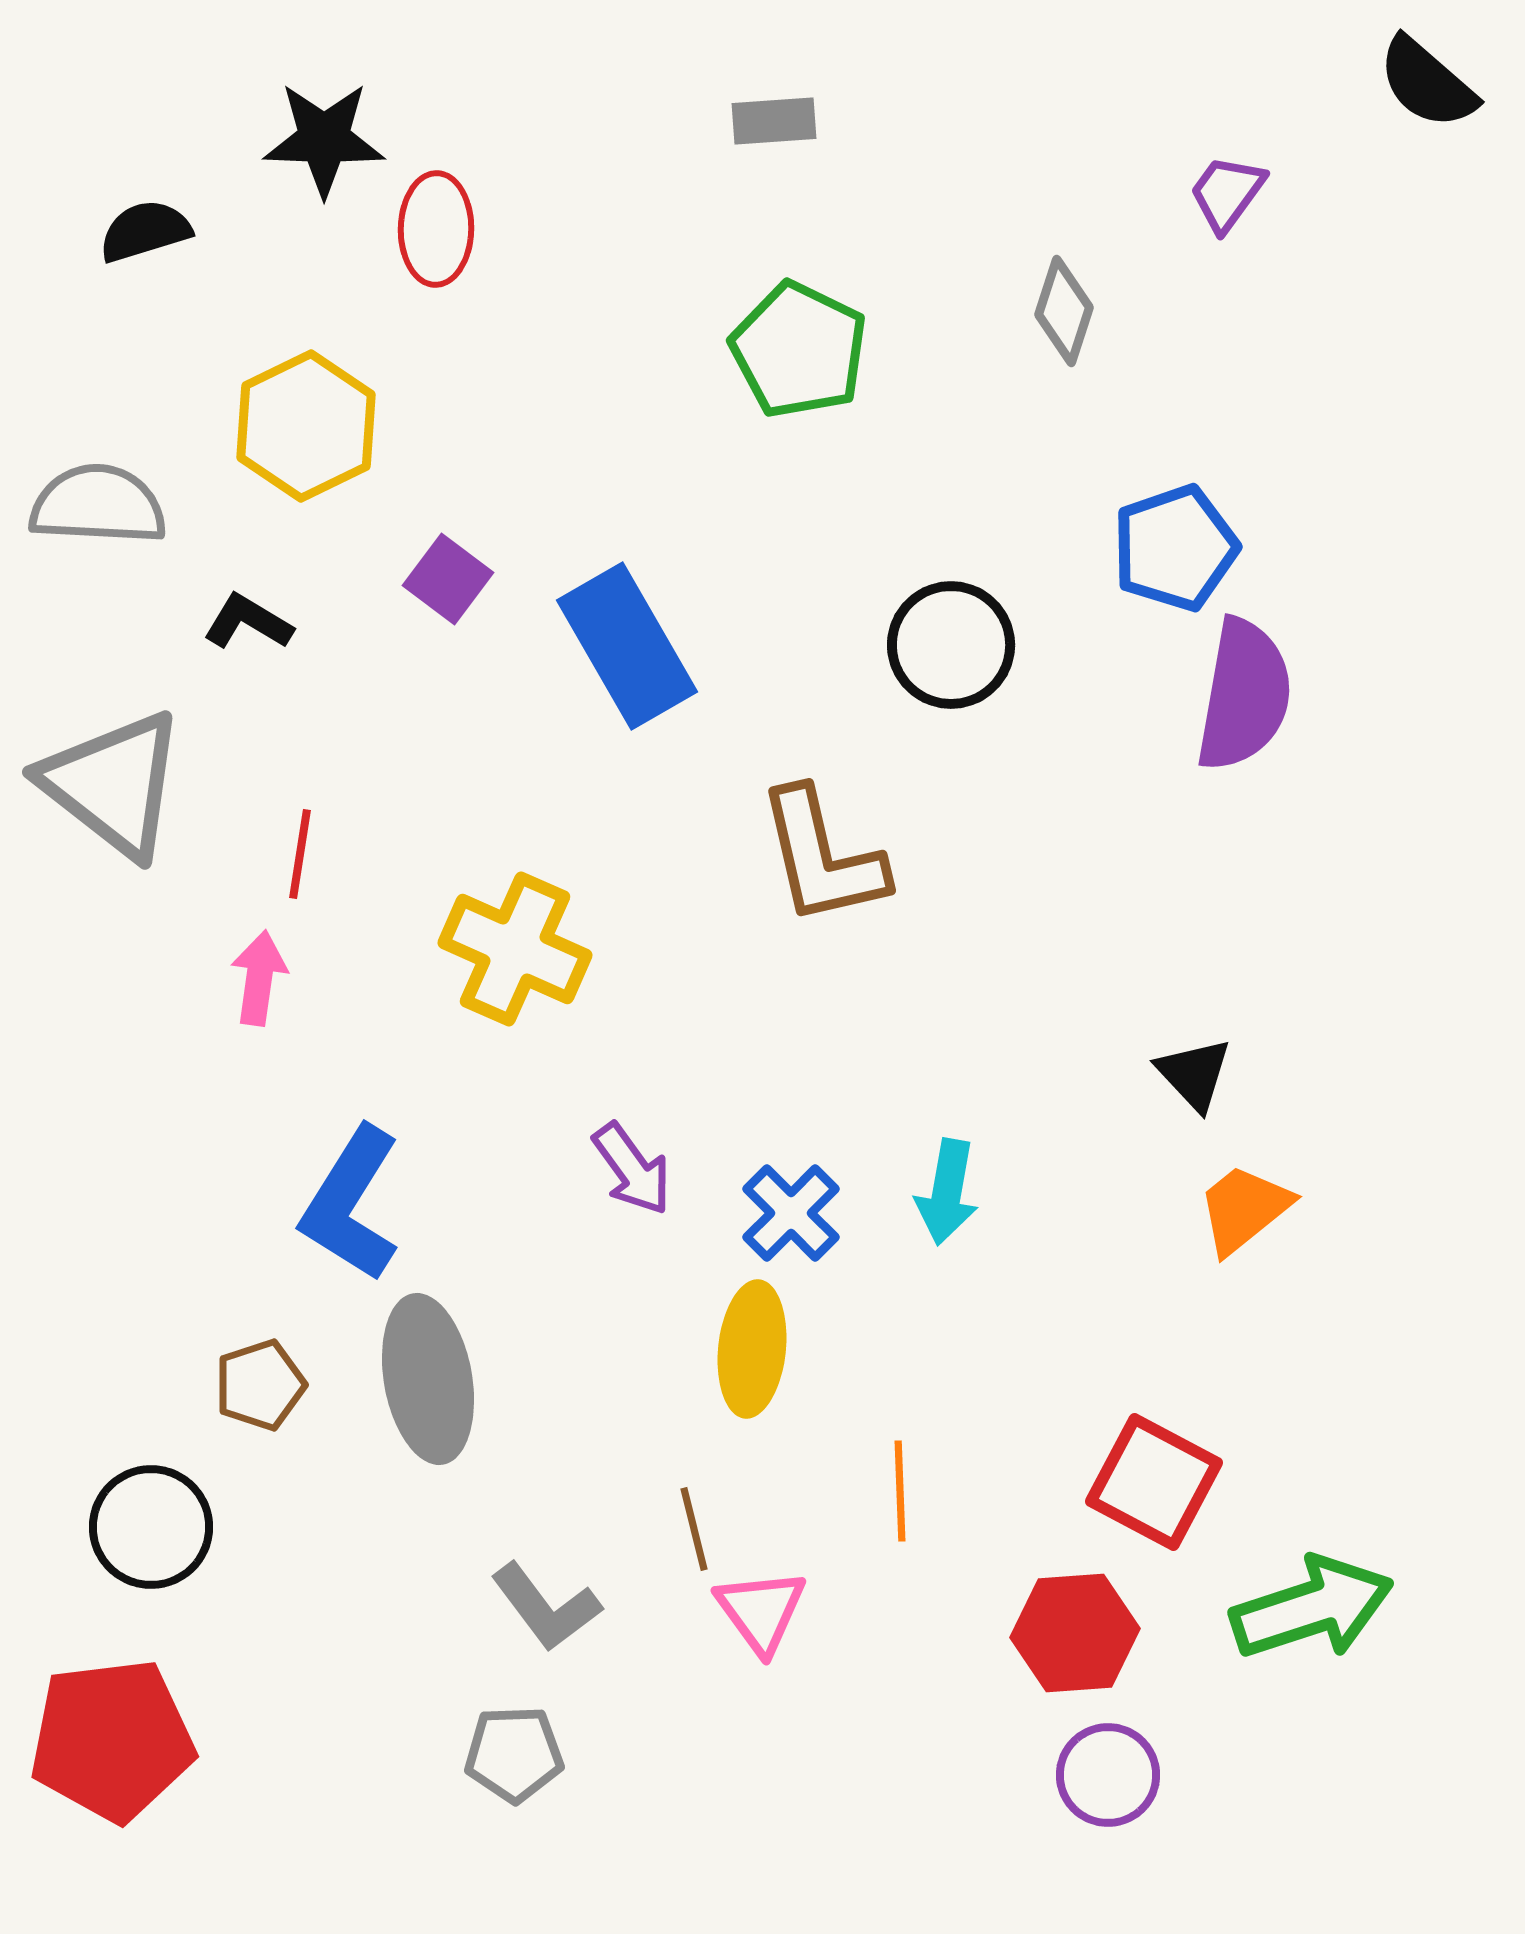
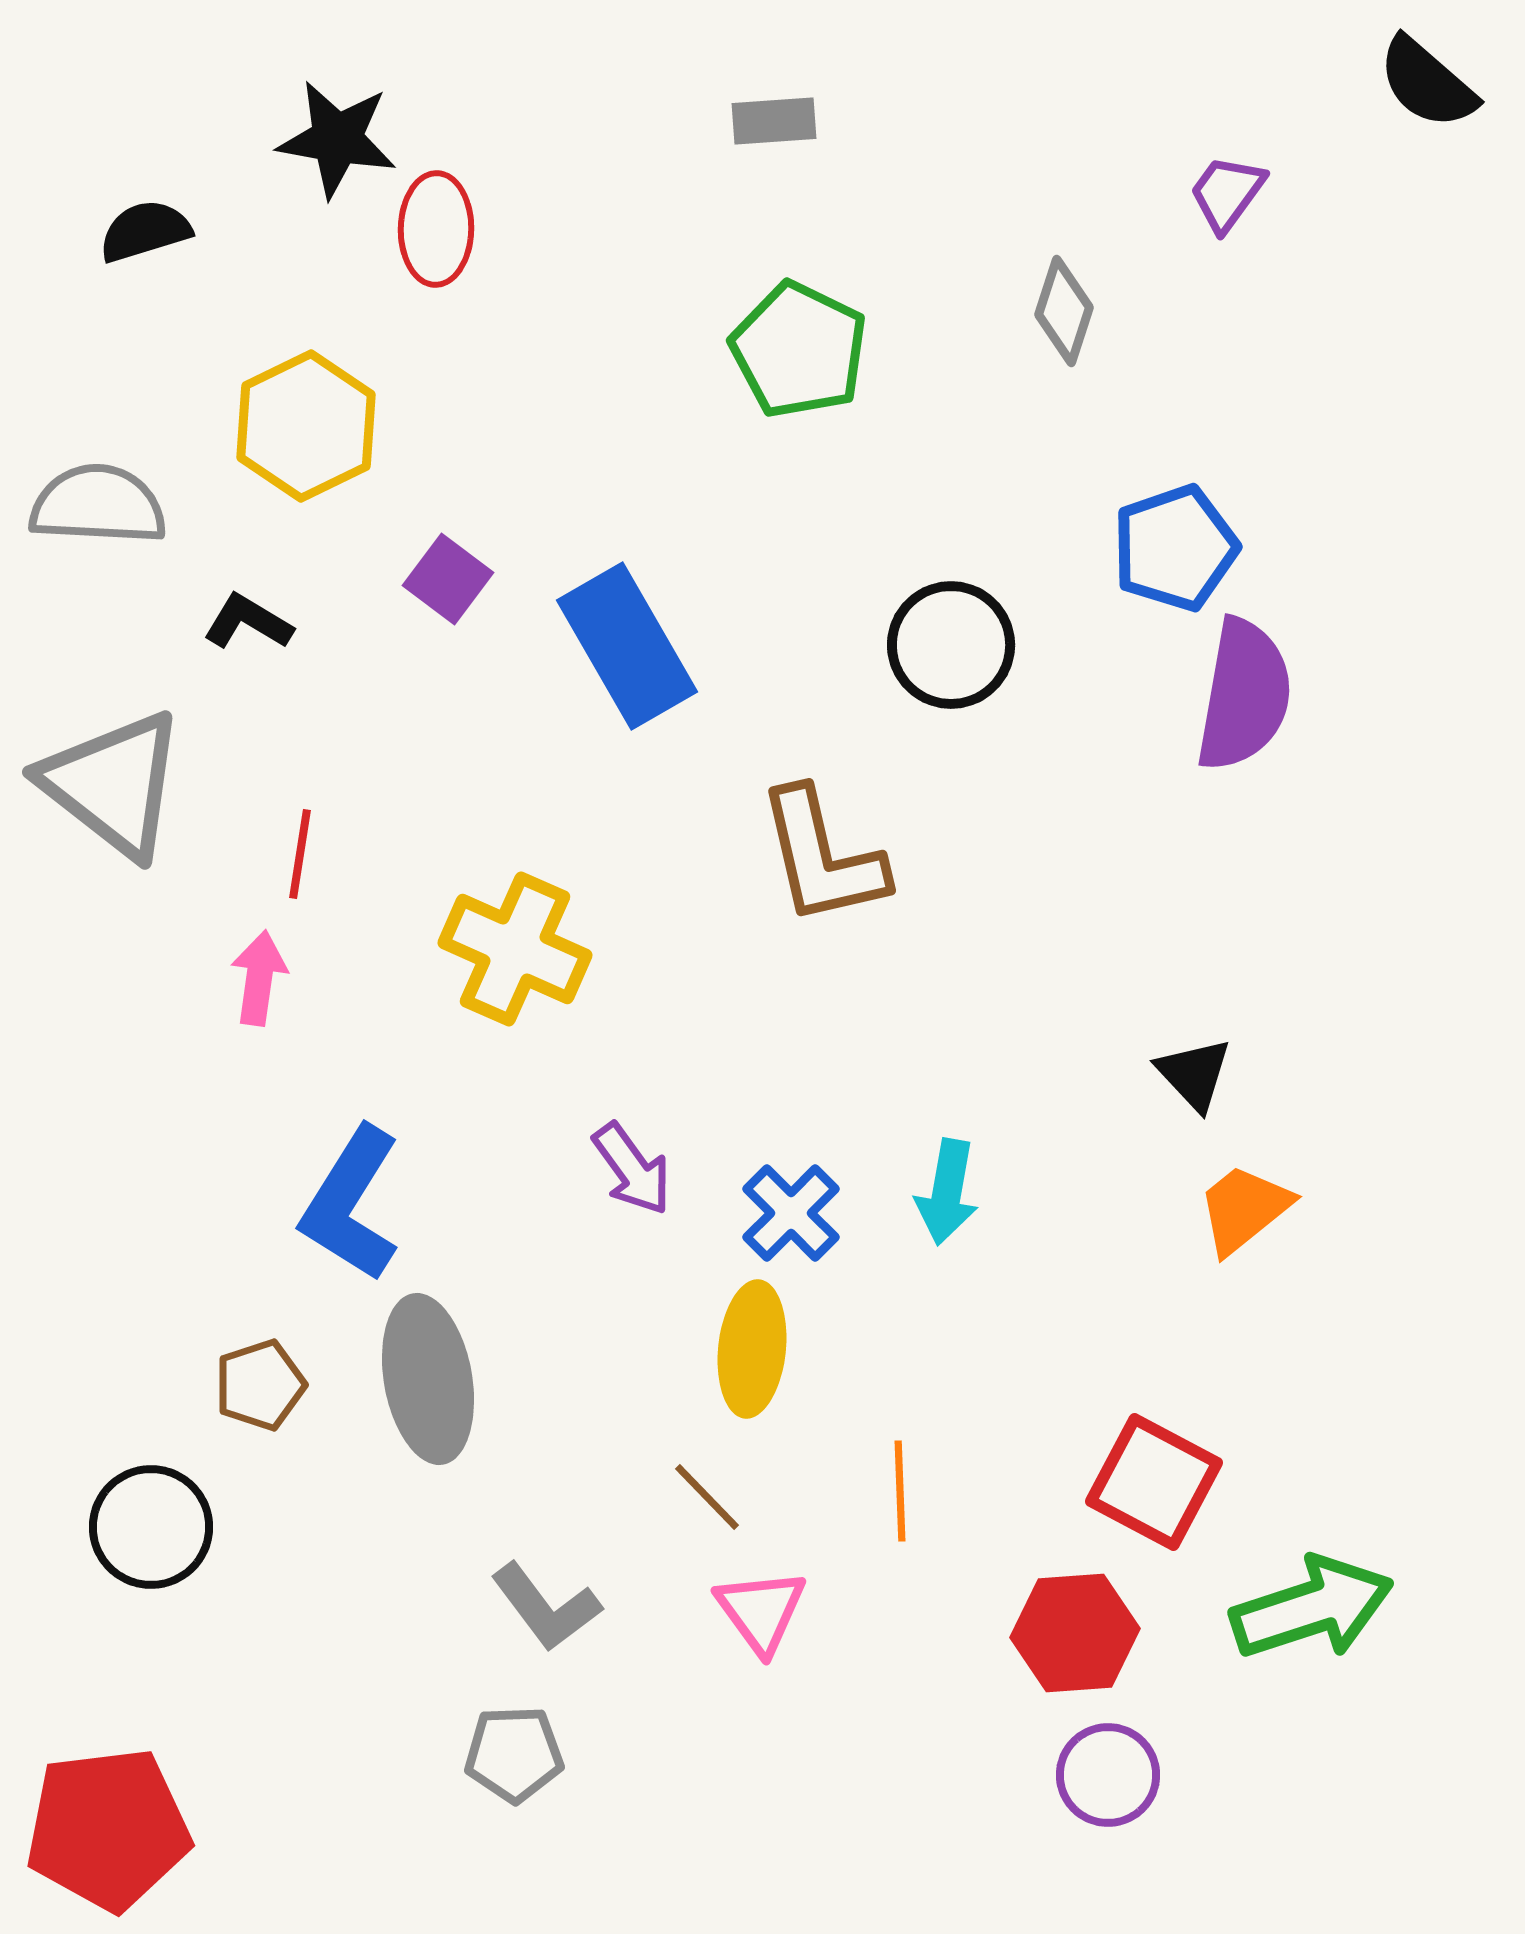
black star at (324, 139): moved 13 px right; rotated 8 degrees clockwise
brown line at (694, 1529): moved 13 px right, 32 px up; rotated 30 degrees counterclockwise
red pentagon at (112, 1740): moved 4 px left, 89 px down
